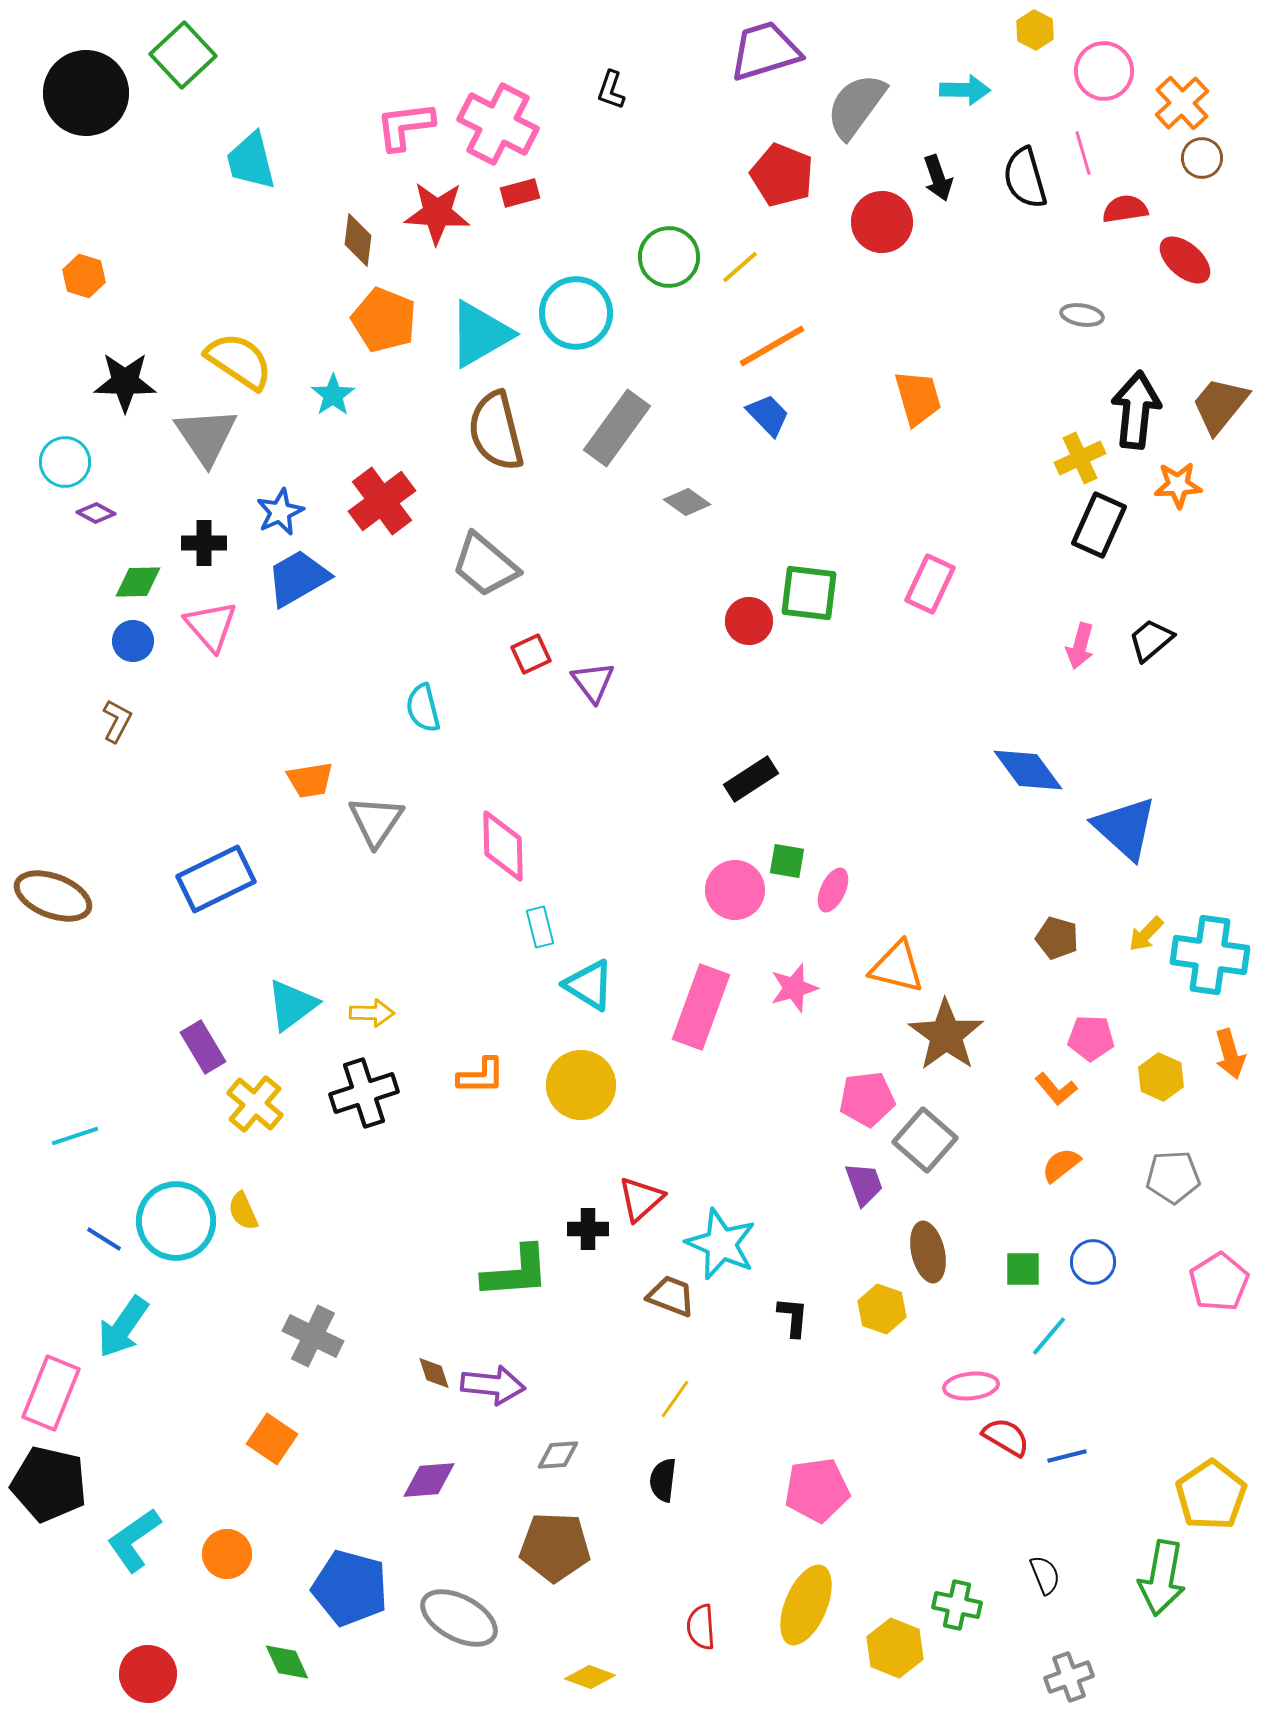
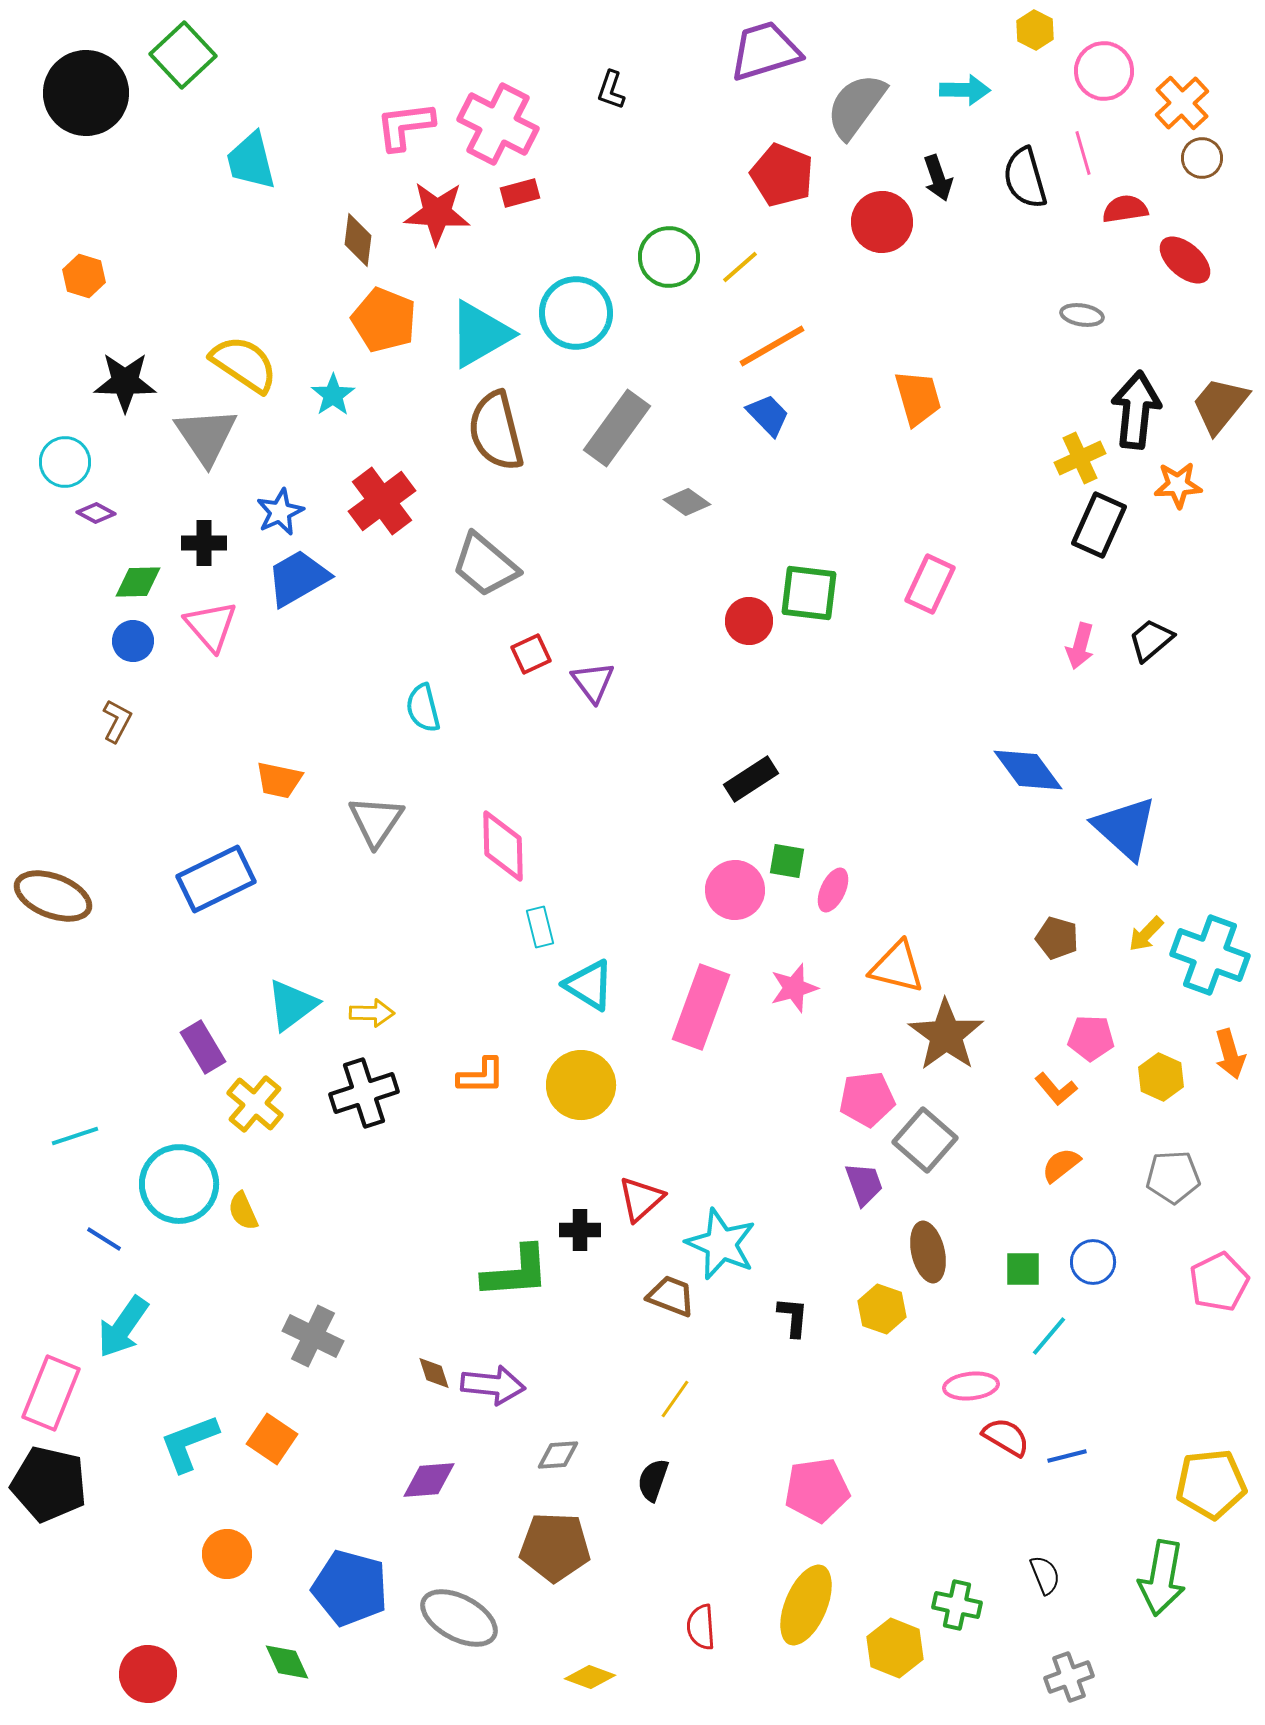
yellow semicircle at (239, 361): moved 5 px right, 3 px down
orange trapezoid at (310, 780): moved 31 px left; rotated 21 degrees clockwise
cyan cross at (1210, 955): rotated 12 degrees clockwise
cyan circle at (176, 1221): moved 3 px right, 37 px up
black cross at (588, 1229): moved 8 px left, 1 px down
pink pentagon at (1219, 1282): rotated 6 degrees clockwise
black semicircle at (663, 1480): moved 10 px left; rotated 12 degrees clockwise
yellow pentagon at (1211, 1495): moved 11 px up; rotated 28 degrees clockwise
cyan L-shape at (134, 1540): moved 55 px right, 97 px up; rotated 14 degrees clockwise
